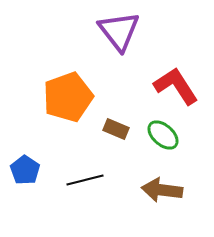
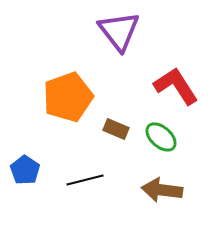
green ellipse: moved 2 px left, 2 px down
